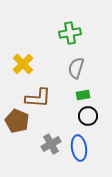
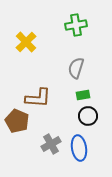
green cross: moved 6 px right, 8 px up
yellow cross: moved 3 px right, 22 px up
